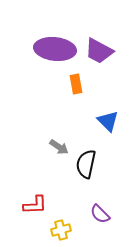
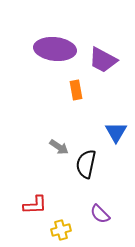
purple trapezoid: moved 4 px right, 9 px down
orange rectangle: moved 6 px down
blue triangle: moved 8 px right, 11 px down; rotated 15 degrees clockwise
